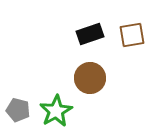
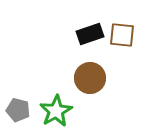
brown square: moved 10 px left; rotated 16 degrees clockwise
